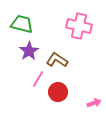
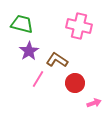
red circle: moved 17 px right, 9 px up
